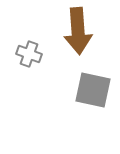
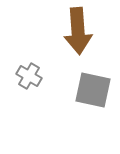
gray cross: moved 22 px down; rotated 10 degrees clockwise
